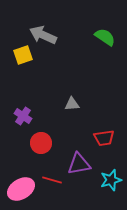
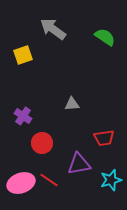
gray arrow: moved 10 px right, 6 px up; rotated 12 degrees clockwise
red circle: moved 1 px right
red line: moved 3 px left; rotated 18 degrees clockwise
pink ellipse: moved 6 px up; rotated 12 degrees clockwise
